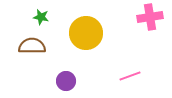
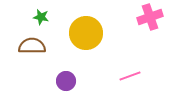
pink cross: rotated 10 degrees counterclockwise
